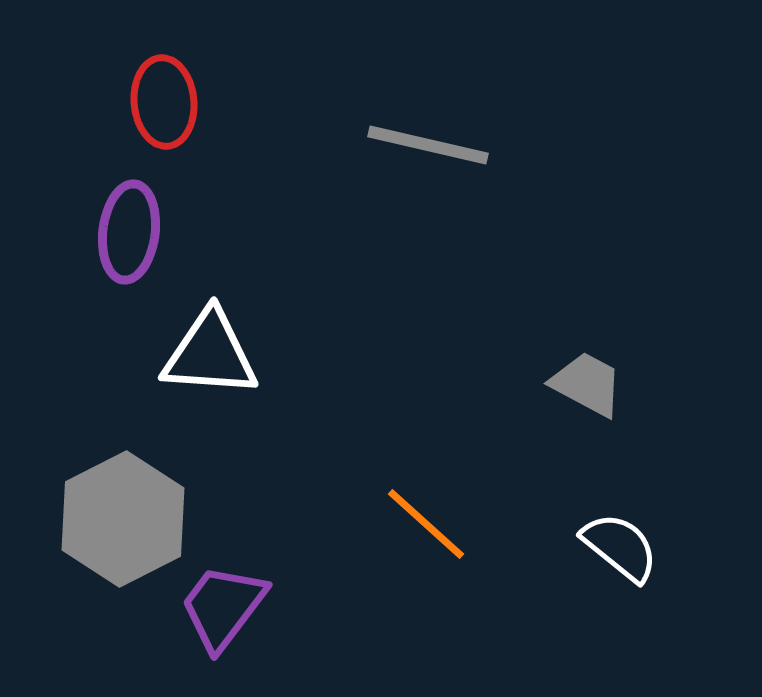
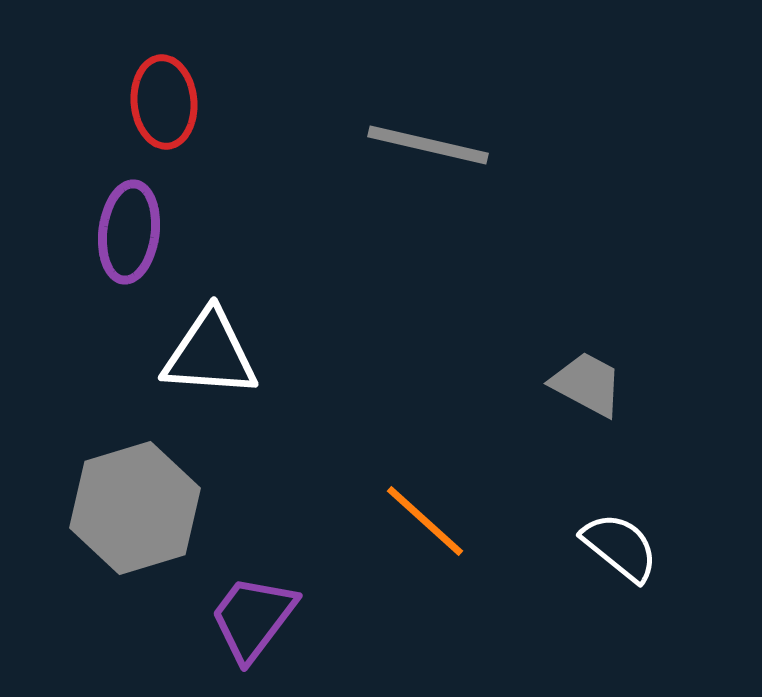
gray hexagon: moved 12 px right, 11 px up; rotated 10 degrees clockwise
orange line: moved 1 px left, 3 px up
purple trapezoid: moved 30 px right, 11 px down
